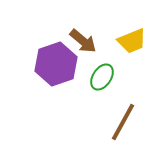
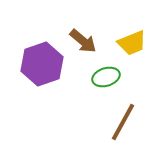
yellow trapezoid: moved 2 px down
purple hexagon: moved 14 px left
green ellipse: moved 4 px right; rotated 40 degrees clockwise
